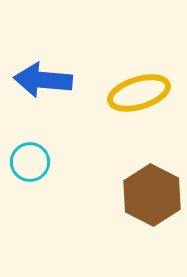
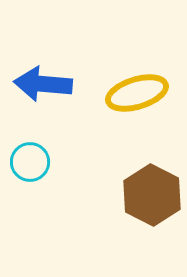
blue arrow: moved 4 px down
yellow ellipse: moved 2 px left
